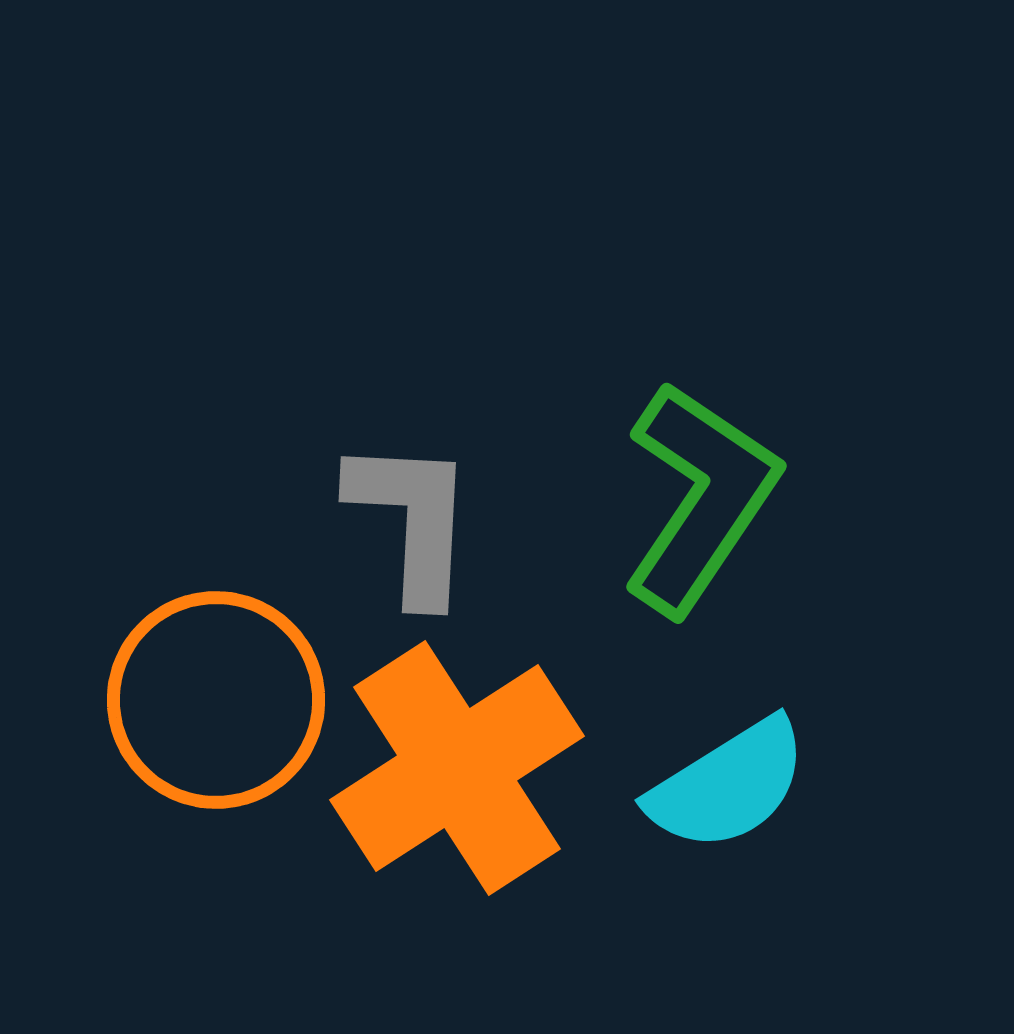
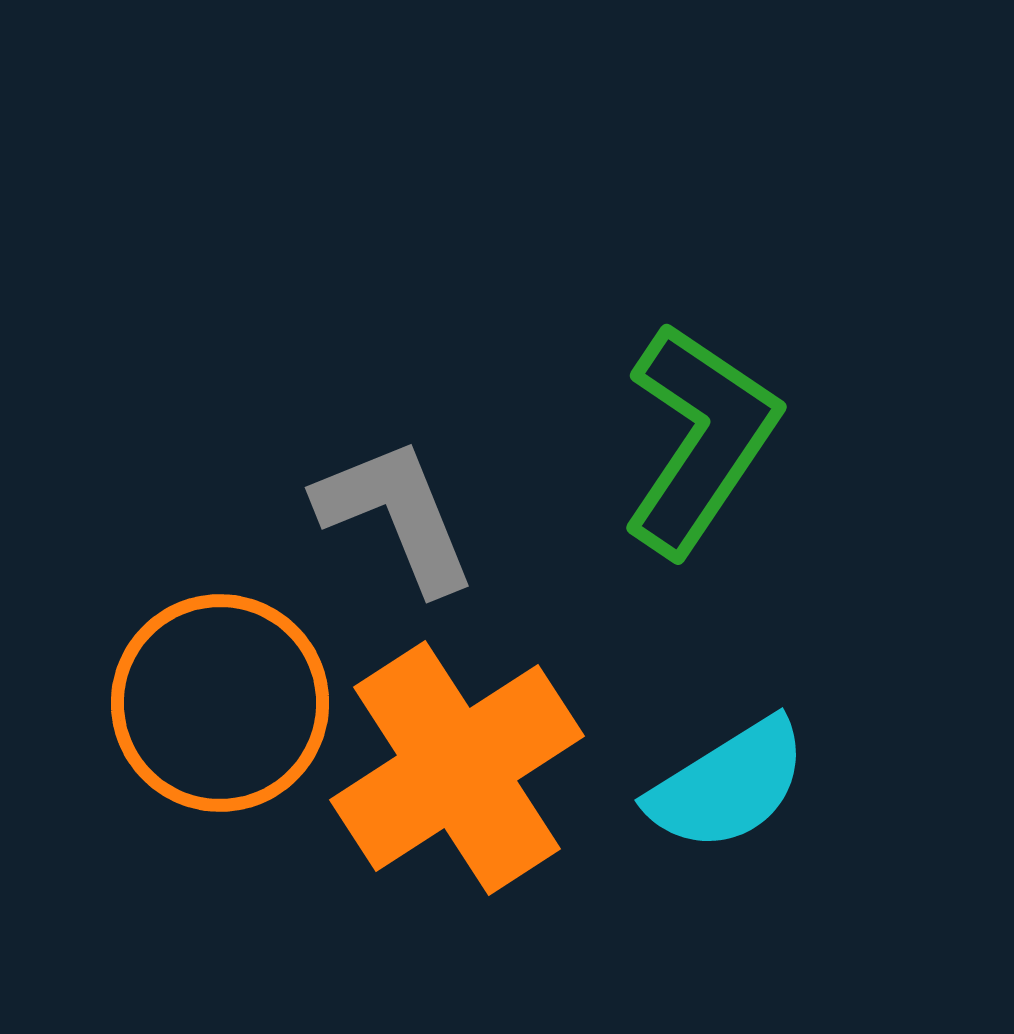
green L-shape: moved 59 px up
gray L-shape: moved 16 px left, 5 px up; rotated 25 degrees counterclockwise
orange circle: moved 4 px right, 3 px down
